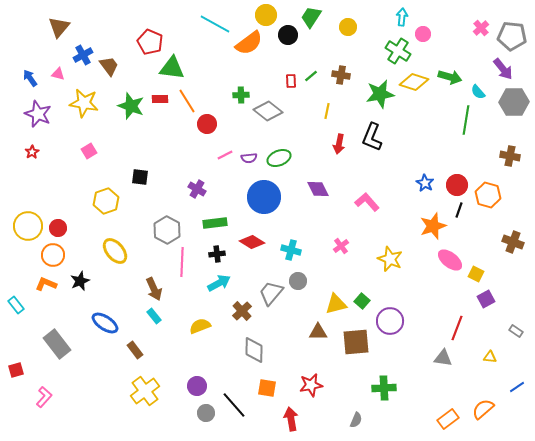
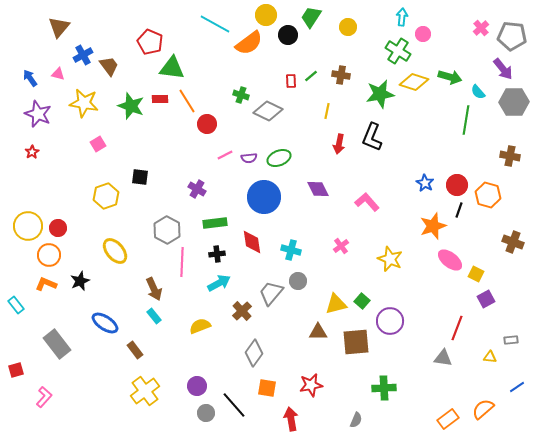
green cross at (241, 95): rotated 21 degrees clockwise
gray diamond at (268, 111): rotated 12 degrees counterclockwise
pink square at (89, 151): moved 9 px right, 7 px up
yellow hexagon at (106, 201): moved 5 px up
red diamond at (252, 242): rotated 50 degrees clockwise
orange circle at (53, 255): moved 4 px left
gray rectangle at (516, 331): moved 5 px left, 9 px down; rotated 40 degrees counterclockwise
gray diamond at (254, 350): moved 3 px down; rotated 36 degrees clockwise
